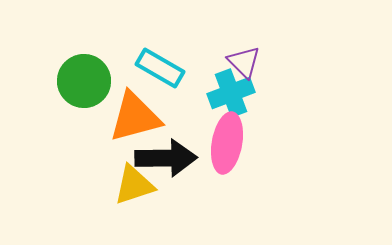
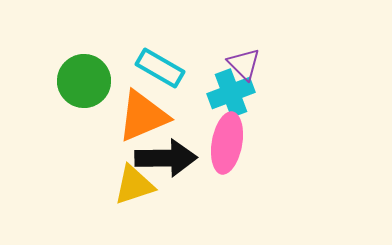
purple triangle: moved 2 px down
orange triangle: moved 8 px right, 1 px up; rotated 8 degrees counterclockwise
